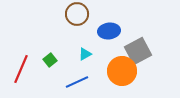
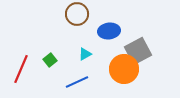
orange circle: moved 2 px right, 2 px up
